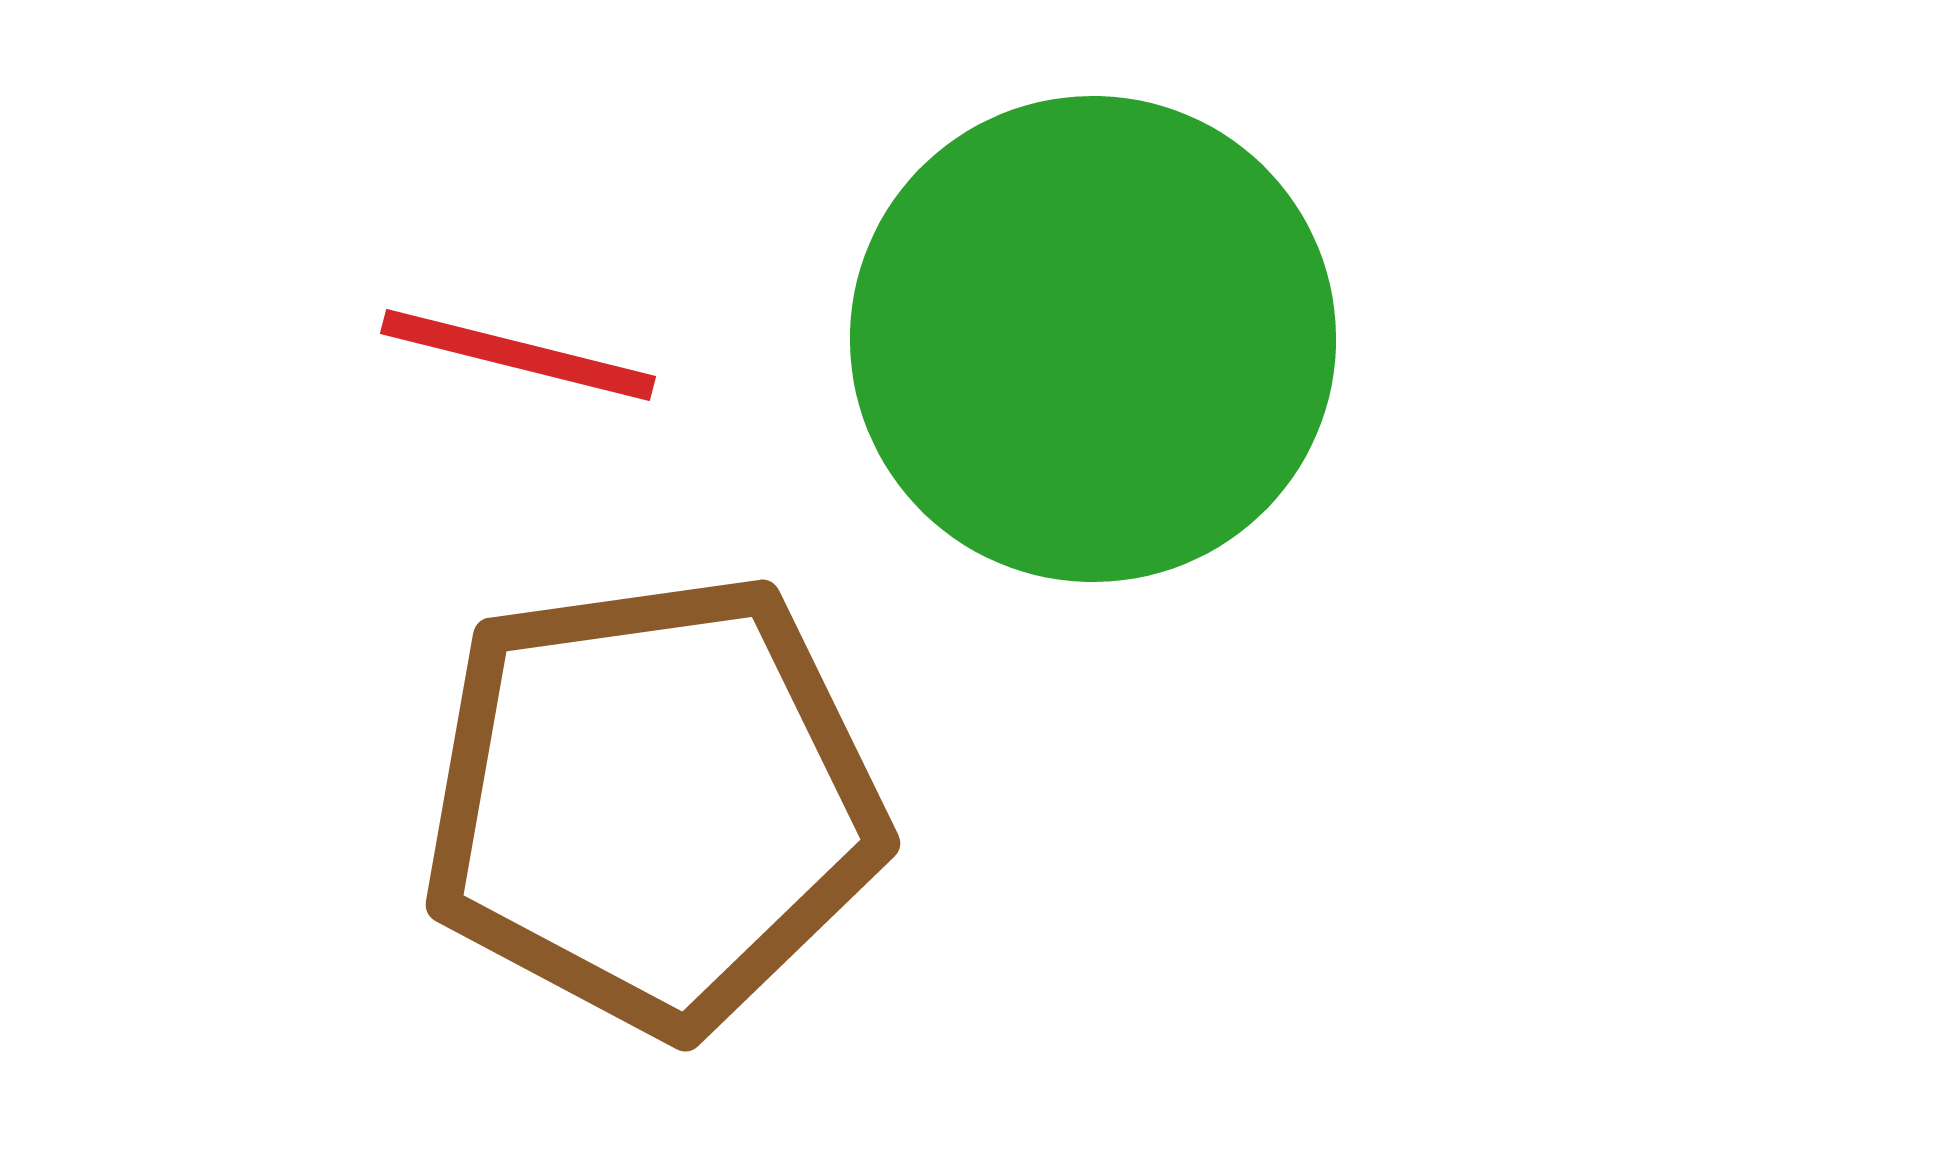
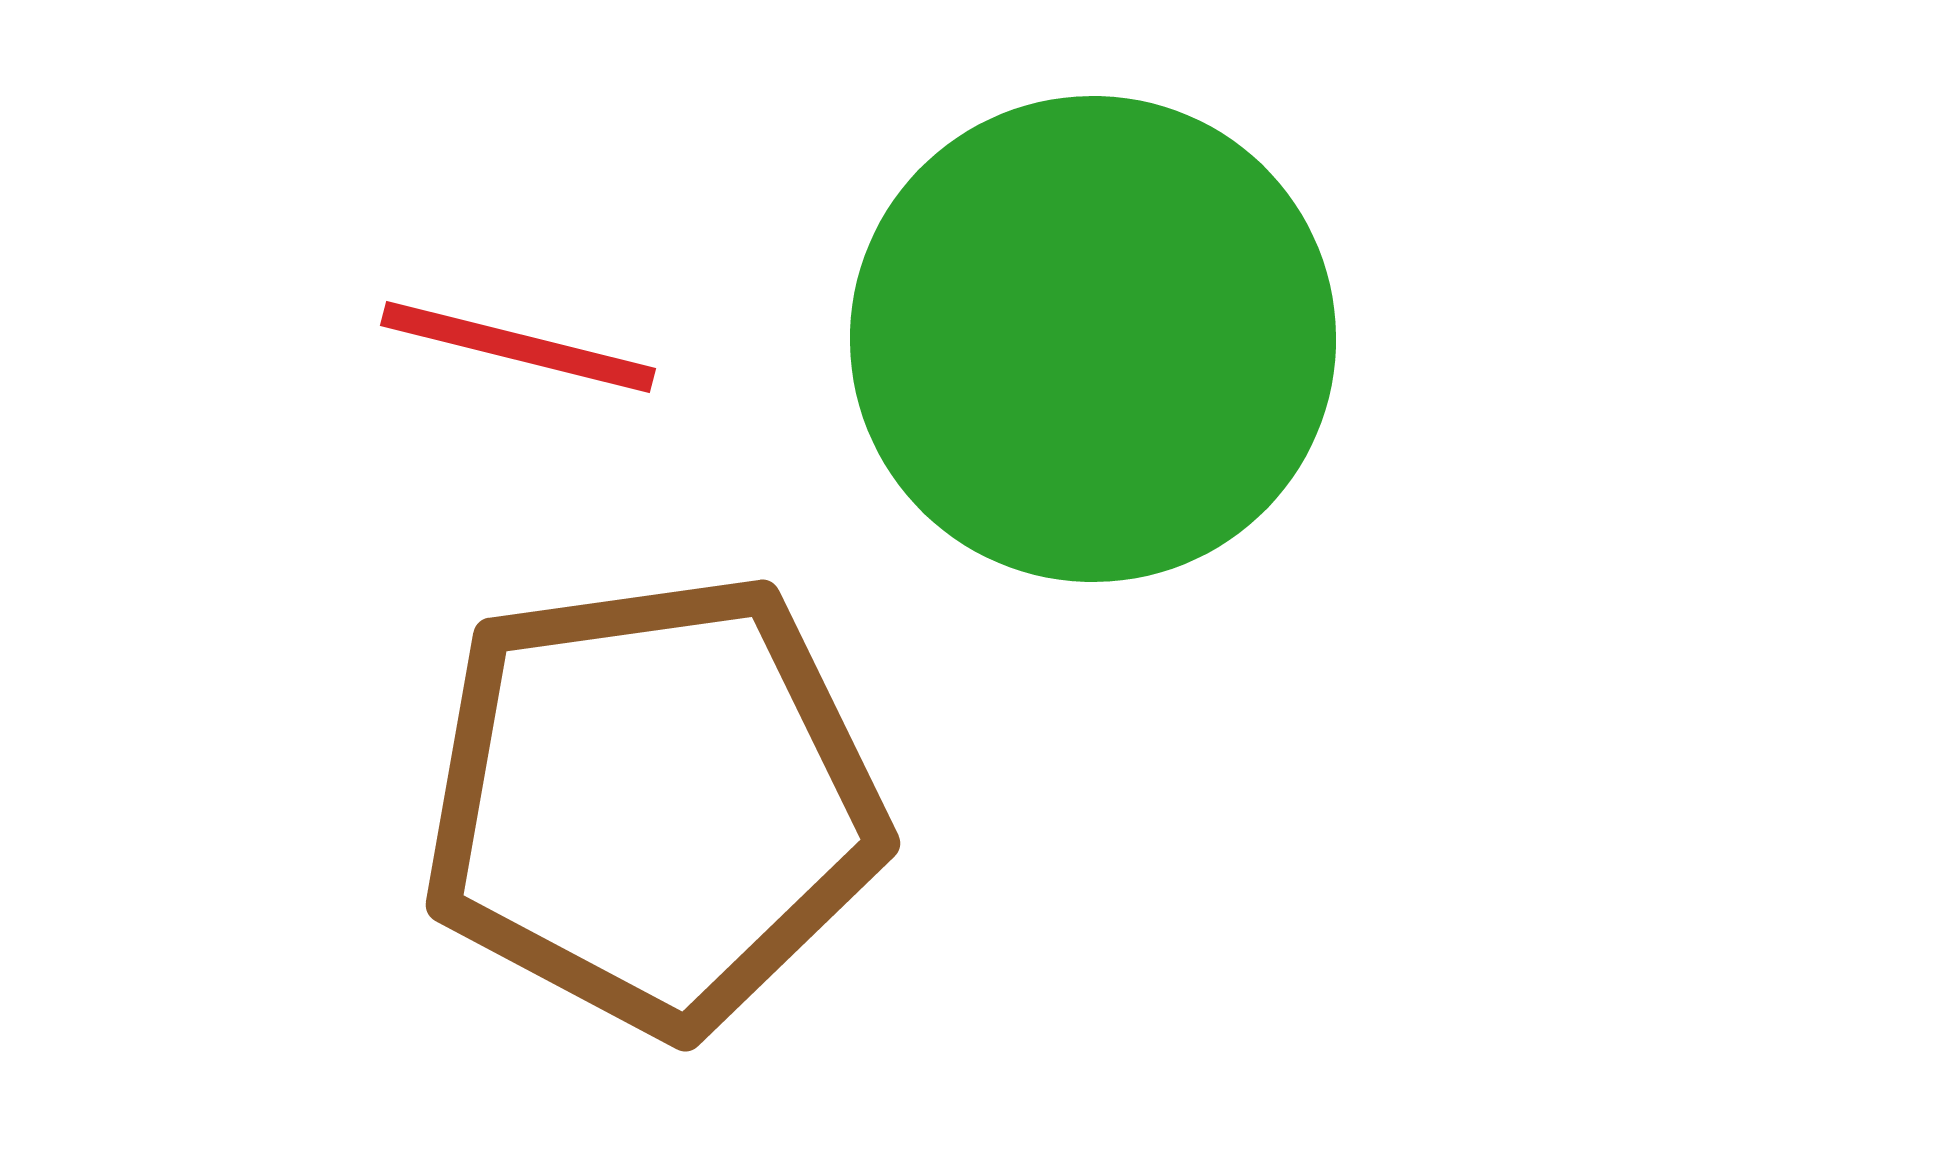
red line: moved 8 px up
